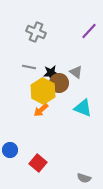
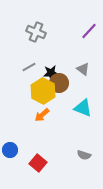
gray line: rotated 40 degrees counterclockwise
gray triangle: moved 7 px right, 3 px up
orange arrow: moved 1 px right, 5 px down
gray semicircle: moved 23 px up
